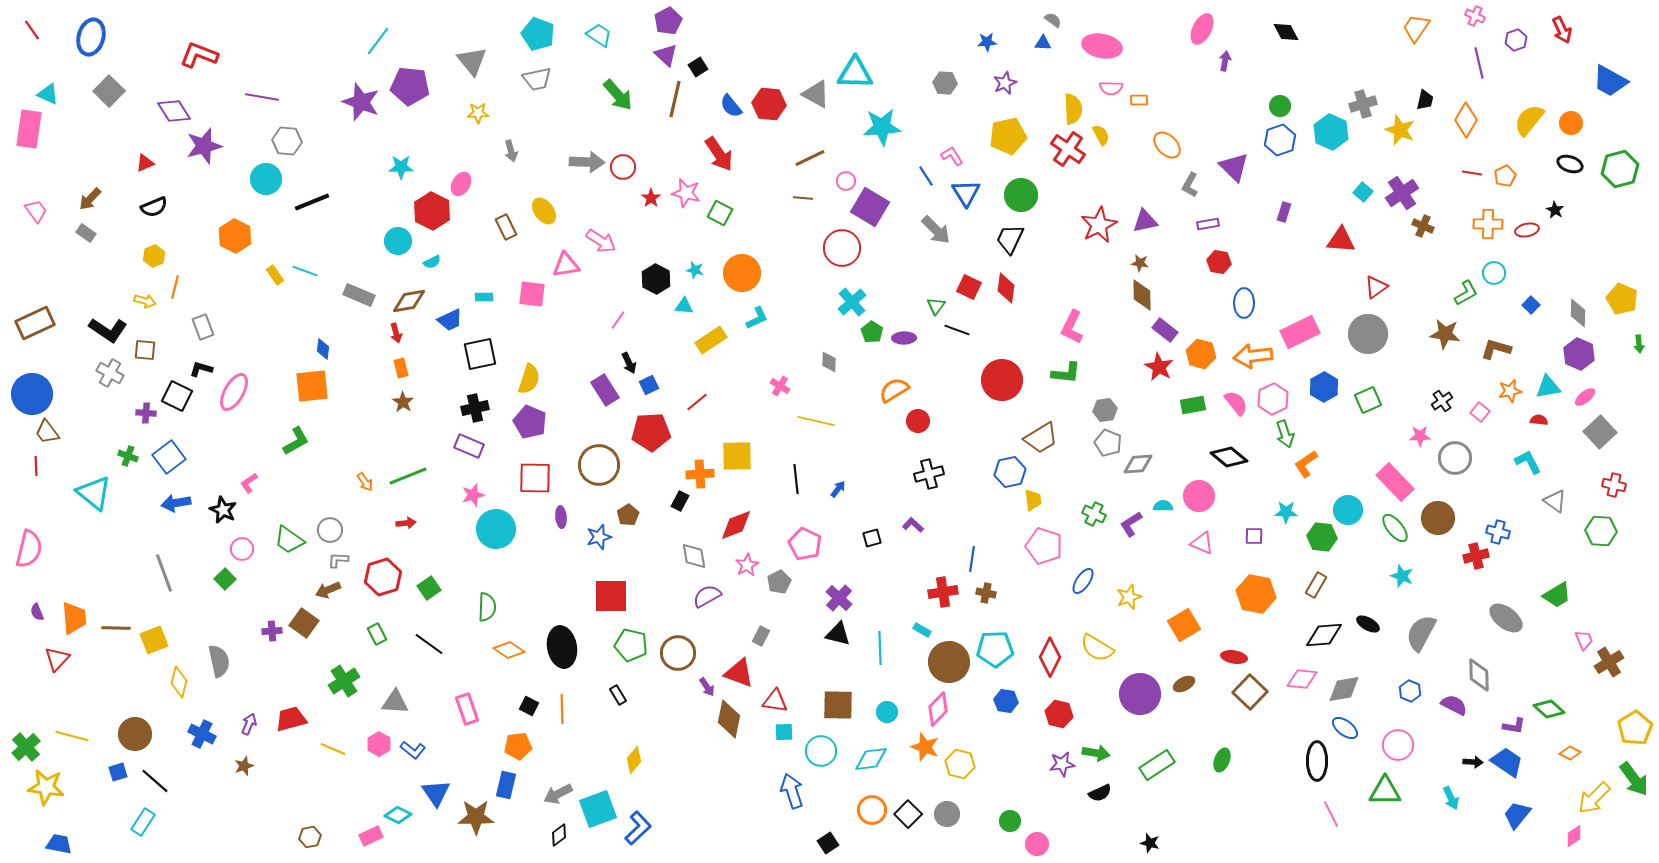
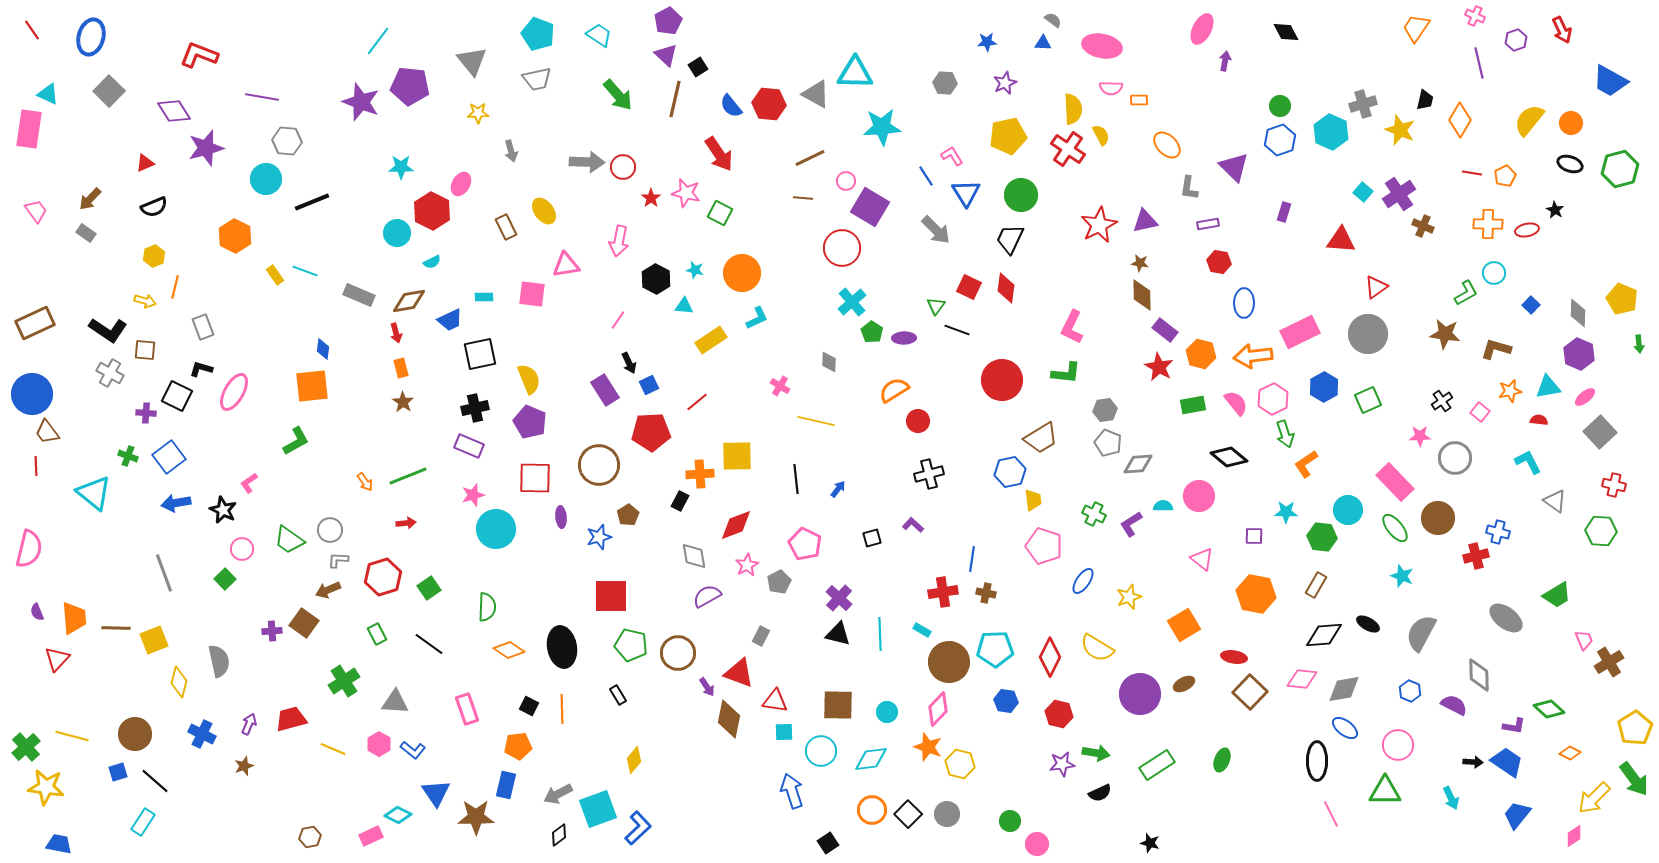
orange diamond at (1466, 120): moved 6 px left
purple star at (204, 146): moved 2 px right, 2 px down
gray L-shape at (1190, 185): moved 1 px left, 3 px down; rotated 20 degrees counterclockwise
purple cross at (1402, 193): moved 3 px left, 1 px down
cyan circle at (398, 241): moved 1 px left, 8 px up
pink arrow at (601, 241): moved 18 px right; rotated 68 degrees clockwise
yellow semicircle at (529, 379): rotated 40 degrees counterclockwise
pink triangle at (1202, 543): moved 16 px down; rotated 15 degrees clockwise
cyan line at (880, 648): moved 14 px up
orange star at (925, 747): moved 3 px right
